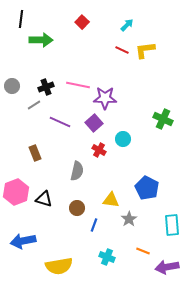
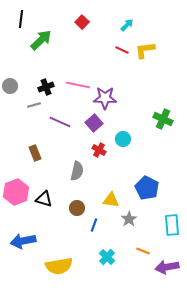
green arrow: rotated 45 degrees counterclockwise
gray circle: moved 2 px left
gray line: rotated 16 degrees clockwise
cyan cross: rotated 21 degrees clockwise
